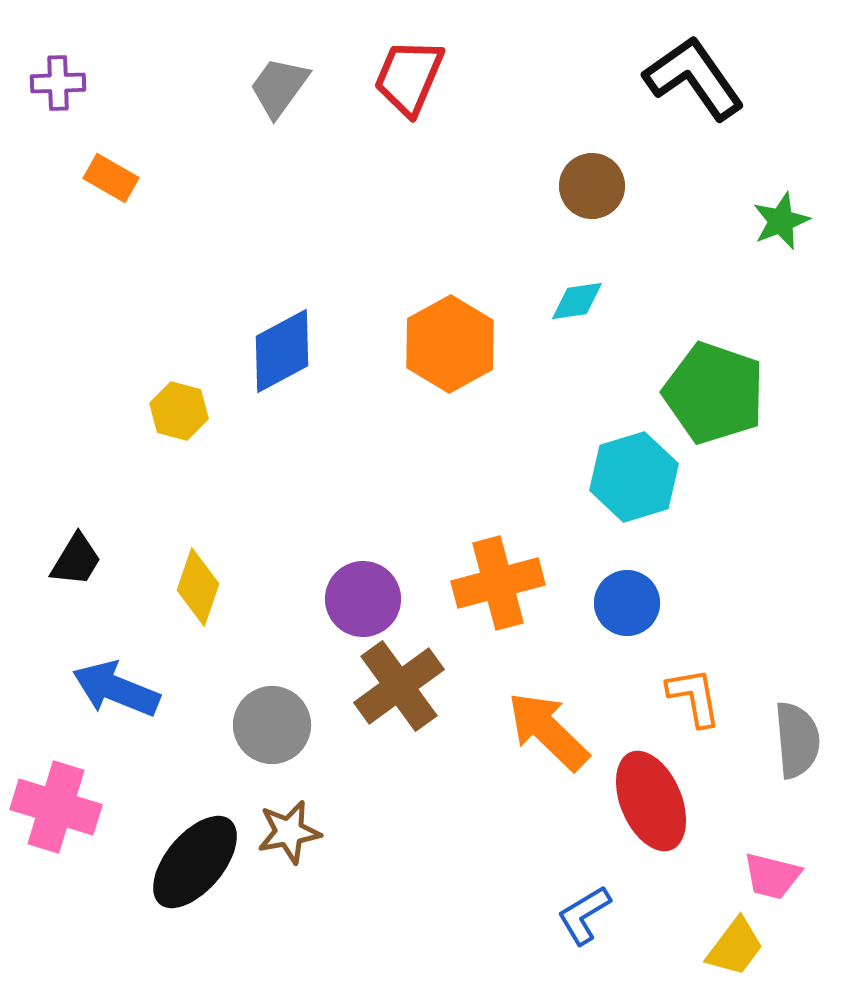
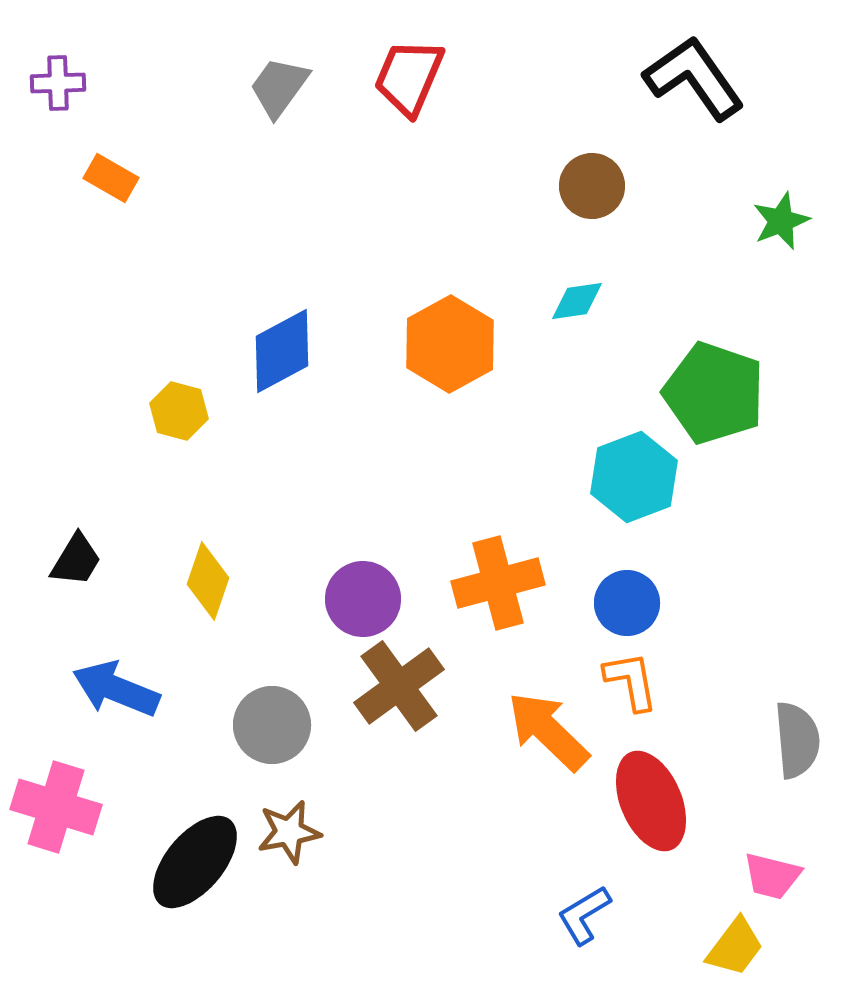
cyan hexagon: rotated 4 degrees counterclockwise
yellow diamond: moved 10 px right, 6 px up
orange L-shape: moved 63 px left, 16 px up
